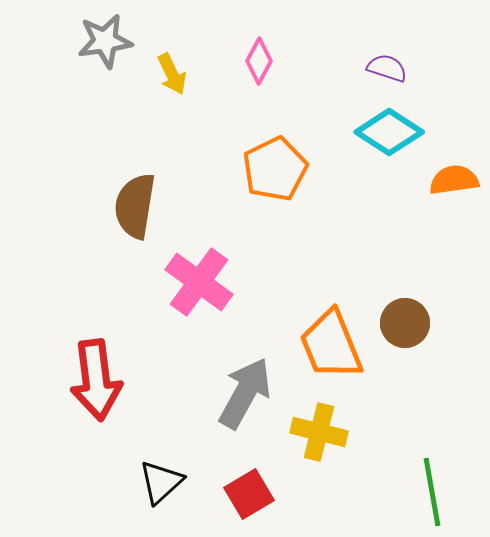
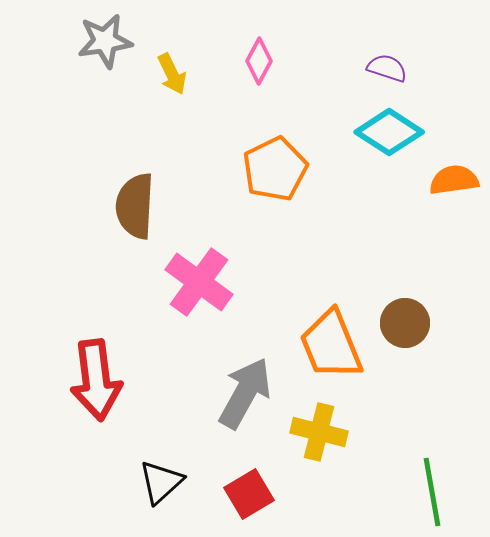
brown semicircle: rotated 6 degrees counterclockwise
